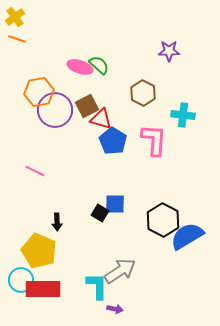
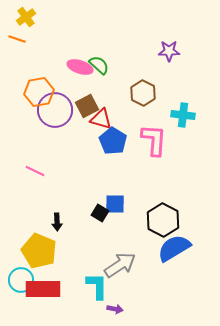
yellow cross: moved 11 px right
blue semicircle: moved 13 px left, 12 px down
gray arrow: moved 6 px up
